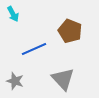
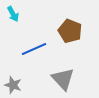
gray star: moved 2 px left, 4 px down
